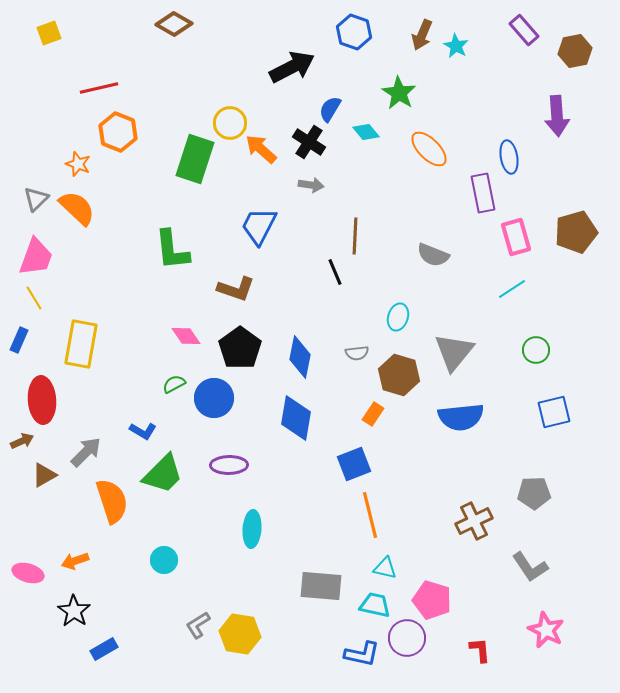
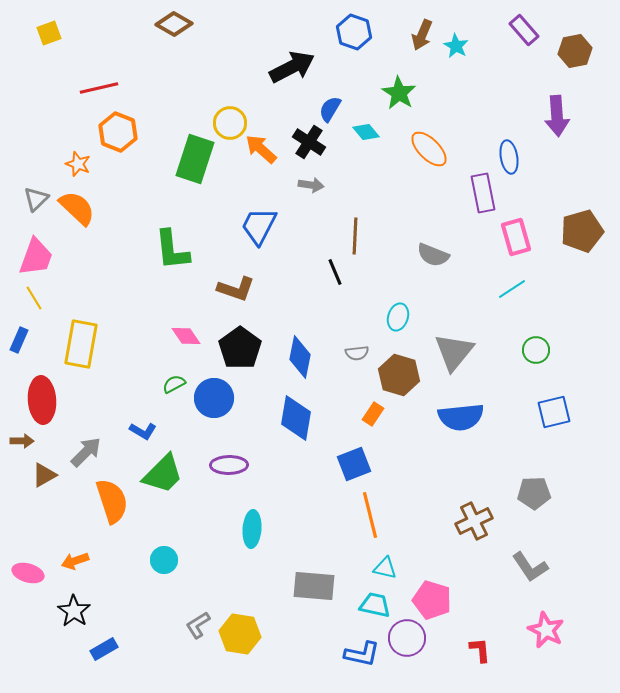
brown pentagon at (576, 232): moved 6 px right, 1 px up
brown arrow at (22, 441): rotated 25 degrees clockwise
gray rectangle at (321, 586): moved 7 px left
